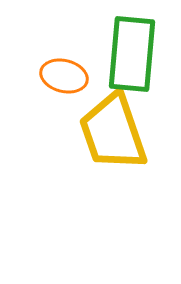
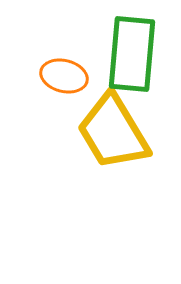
yellow trapezoid: rotated 12 degrees counterclockwise
